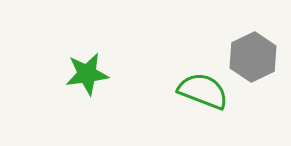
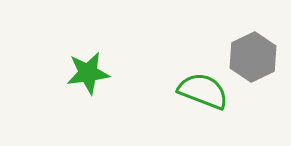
green star: moved 1 px right, 1 px up
